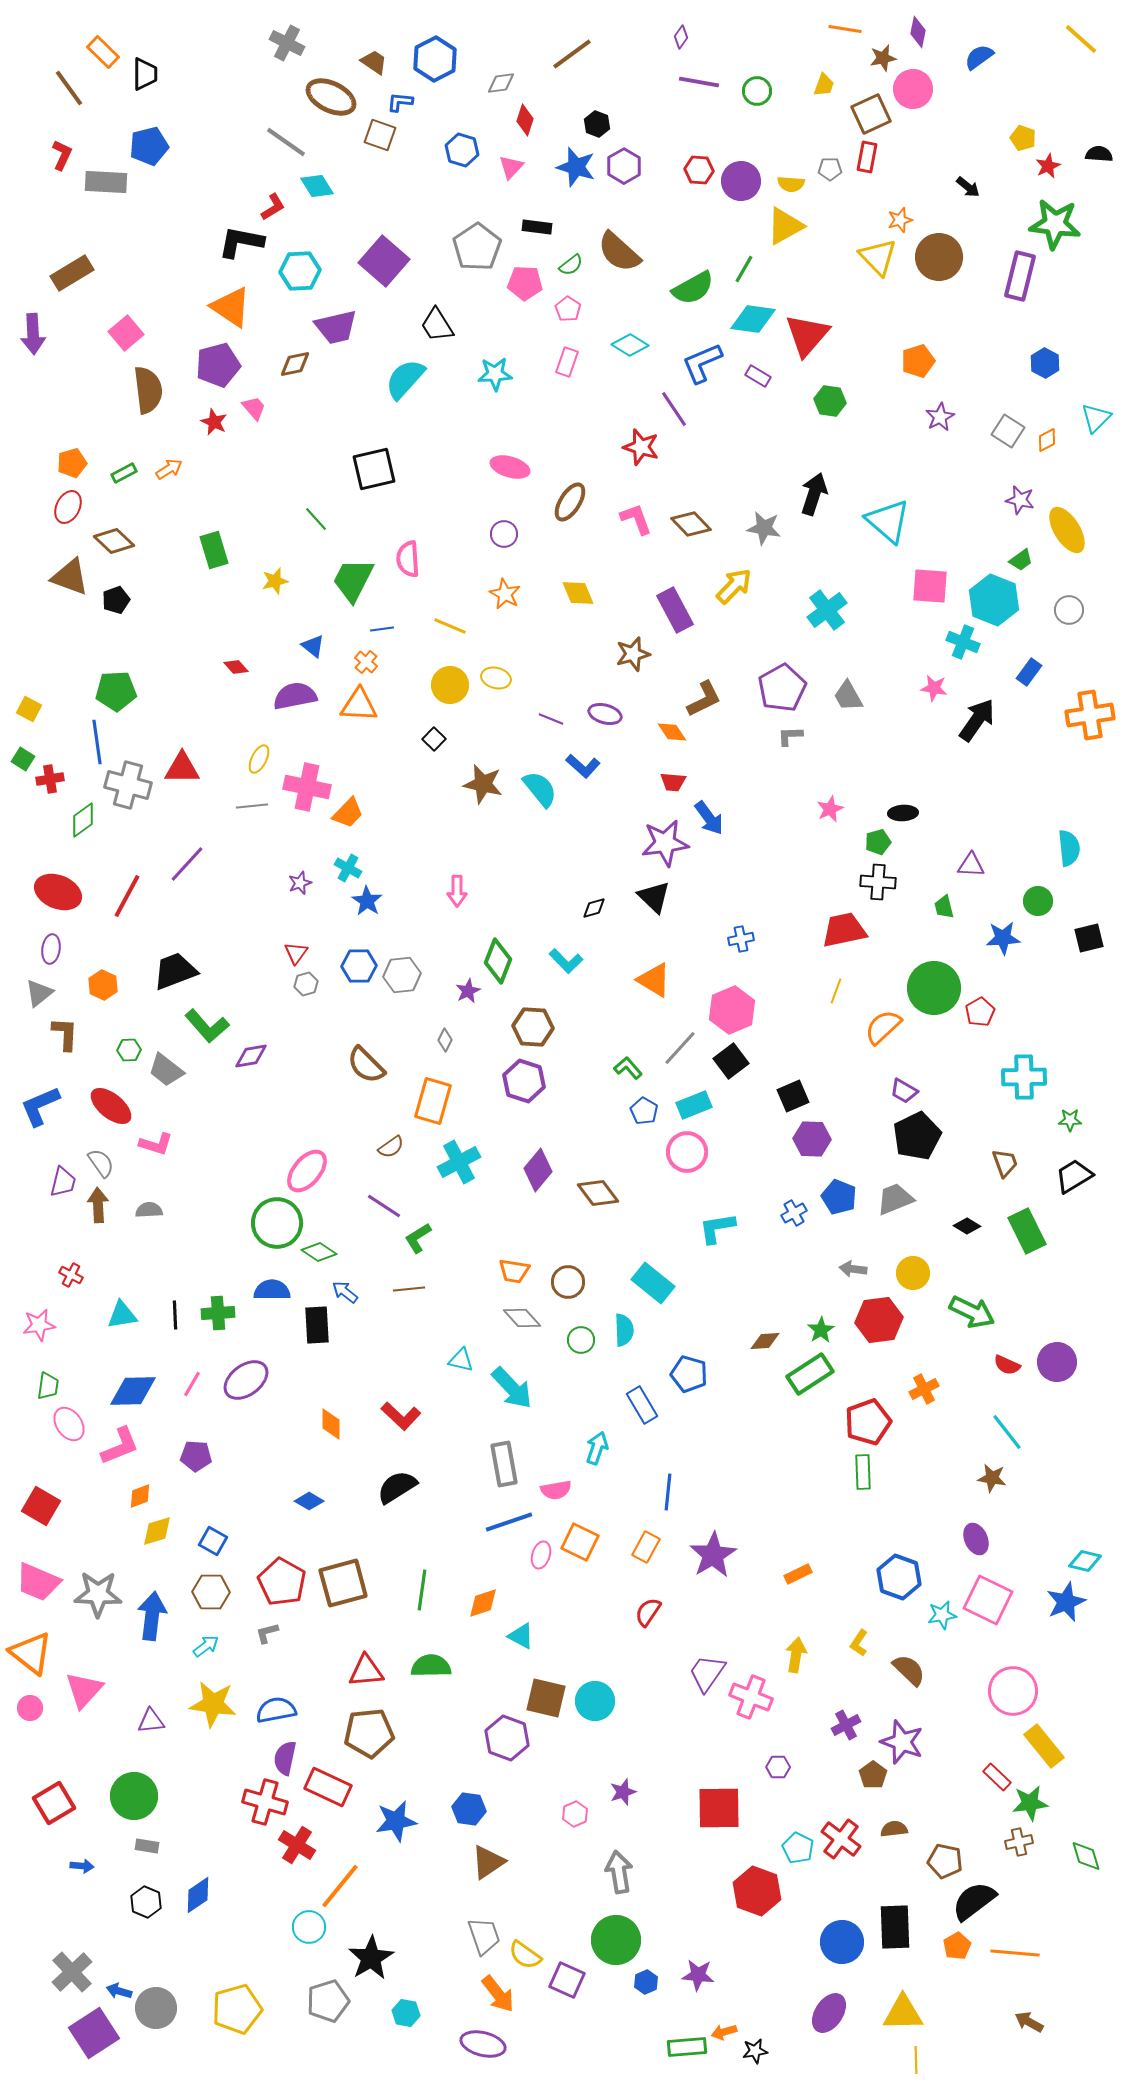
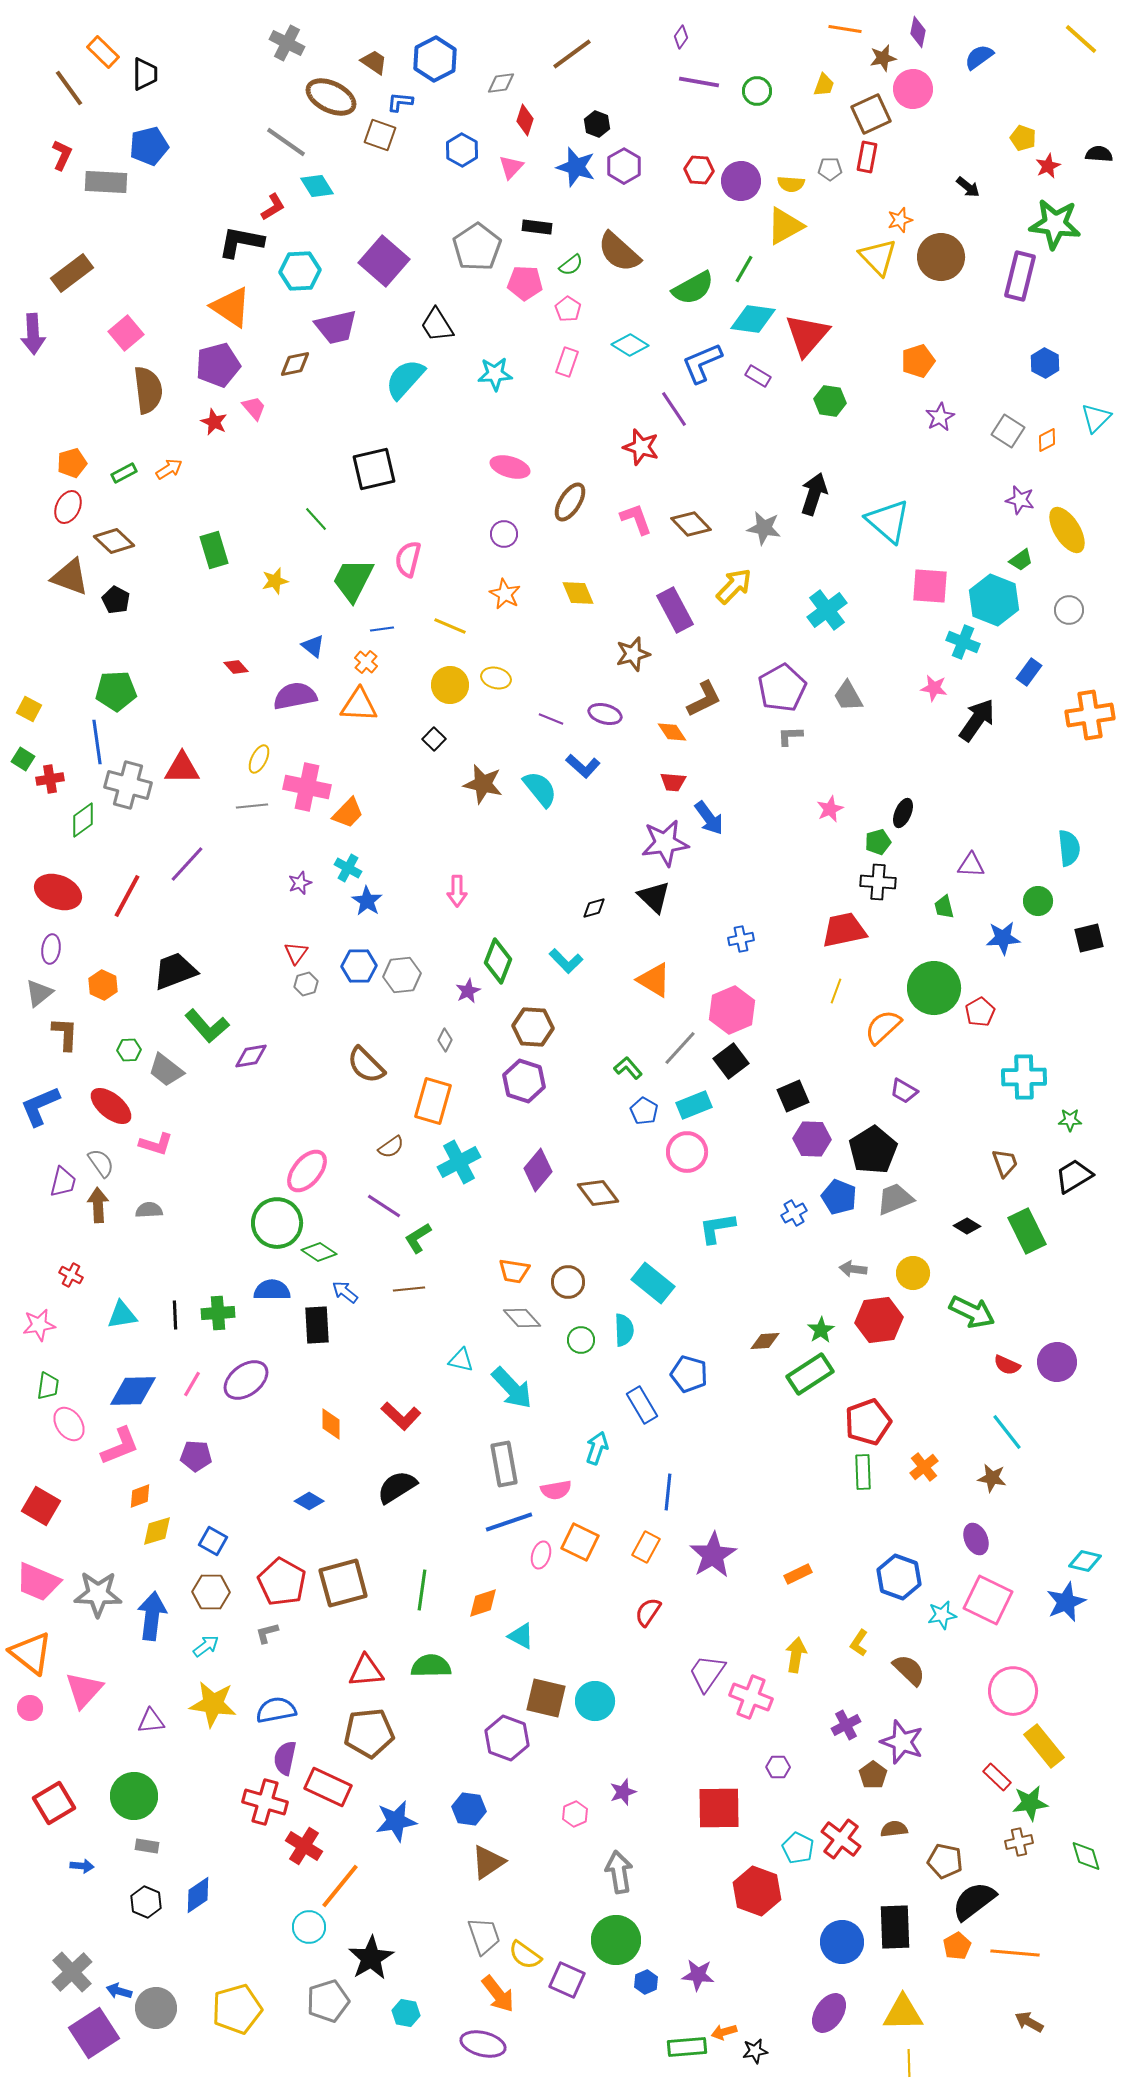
blue hexagon at (462, 150): rotated 12 degrees clockwise
brown circle at (939, 257): moved 2 px right
brown rectangle at (72, 273): rotated 6 degrees counterclockwise
pink semicircle at (408, 559): rotated 18 degrees clockwise
black pentagon at (116, 600): rotated 24 degrees counterclockwise
black ellipse at (903, 813): rotated 64 degrees counterclockwise
black pentagon at (917, 1136): moved 44 px left, 14 px down; rotated 6 degrees counterclockwise
orange cross at (924, 1389): moved 78 px down; rotated 12 degrees counterclockwise
red cross at (297, 1845): moved 7 px right, 1 px down
yellow line at (916, 2060): moved 7 px left, 3 px down
